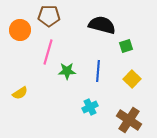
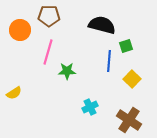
blue line: moved 11 px right, 10 px up
yellow semicircle: moved 6 px left
